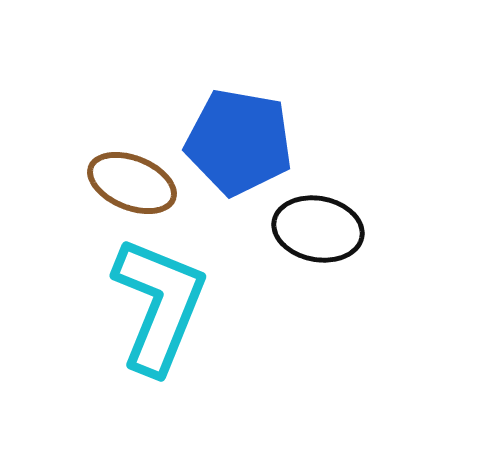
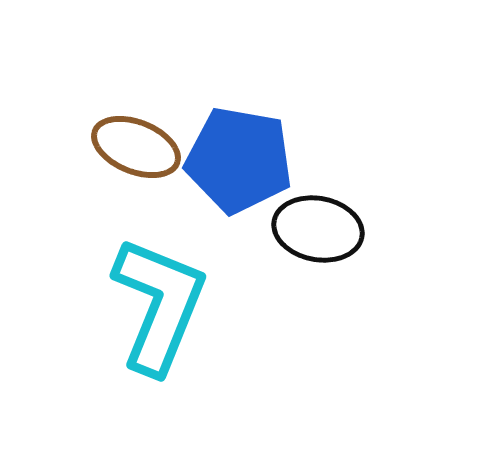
blue pentagon: moved 18 px down
brown ellipse: moved 4 px right, 36 px up
